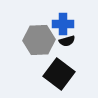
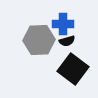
black square: moved 14 px right, 5 px up
